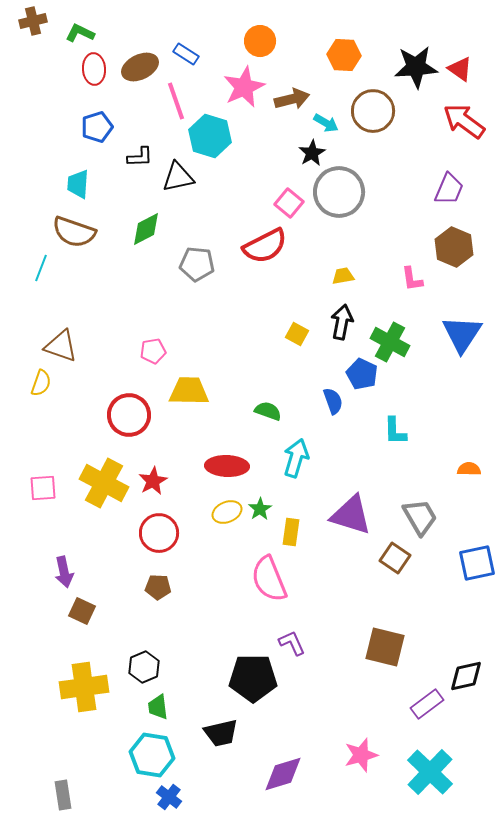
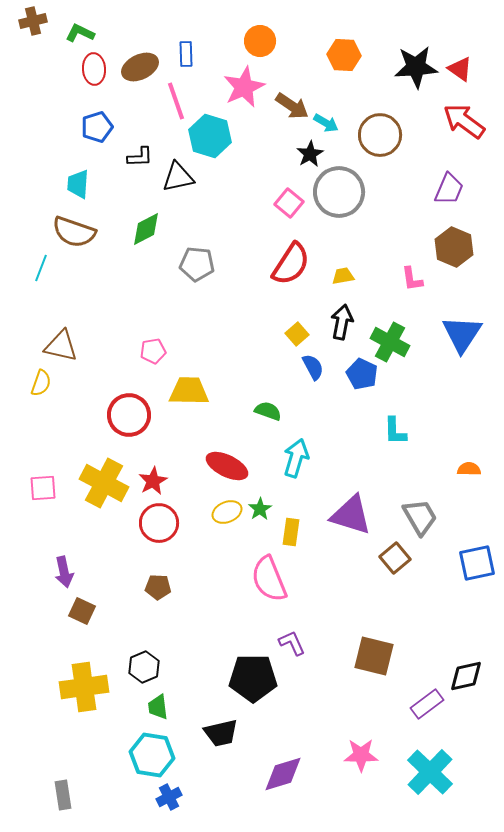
blue rectangle at (186, 54): rotated 55 degrees clockwise
brown arrow at (292, 99): moved 7 px down; rotated 48 degrees clockwise
brown circle at (373, 111): moved 7 px right, 24 px down
black star at (312, 153): moved 2 px left, 1 px down
red semicircle at (265, 246): moved 26 px right, 18 px down; rotated 30 degrees counterclockwise
yellow square at (297, 334): rotated 20 degrees clockwise
brown triangle at (61, 346): rotated 6 degrees counterclockwise
blue semicircle at (333, 401): moved 20 px left, 34 px up; rotated 8 degrees counterclockwise
red ellipse at (227, 466): rotated 24 degrees clockwise
red circle at (159, 533): moved 10 px up
brown square at (395, 558): rotated 16 degrees clockwise
brown square at (385, 647): moved 11 px left, 9 px down
pink star at (361, 755): rotated 16 degrees clockwise
blue cross at (169, 797): rotated 25 degrees clockwise
